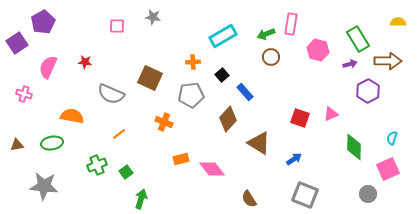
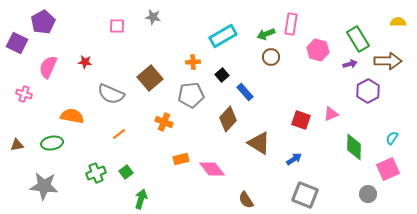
purple square at (17, 43): rotated 30 degrees counterclockwise
brown square at (150, 78): rotated 25 degrees clockwise
red square at (300, 118): moved 1 px right, 2 px down
cyan semicircle at (392, 138): rotated 16 degrees clockwise
green cross at (97, 165): moved 1 px left, 8 px down
brown semicircle at (249, 199): moved 3 px left, 1 px down
